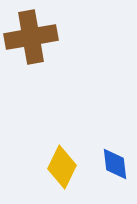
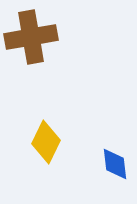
yellow diamond: moved 16 px left, 25 px up
